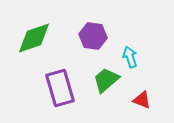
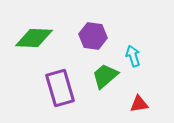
green diamond: rotated 21 degrees clockwise
cyan arrow: moved 3 px right, 1 px up
green trapezoid: moved 1 px left, 4 px up
red triangle: moved 3 px left, 4 px down; rotated 30 degrees counterclockwise
